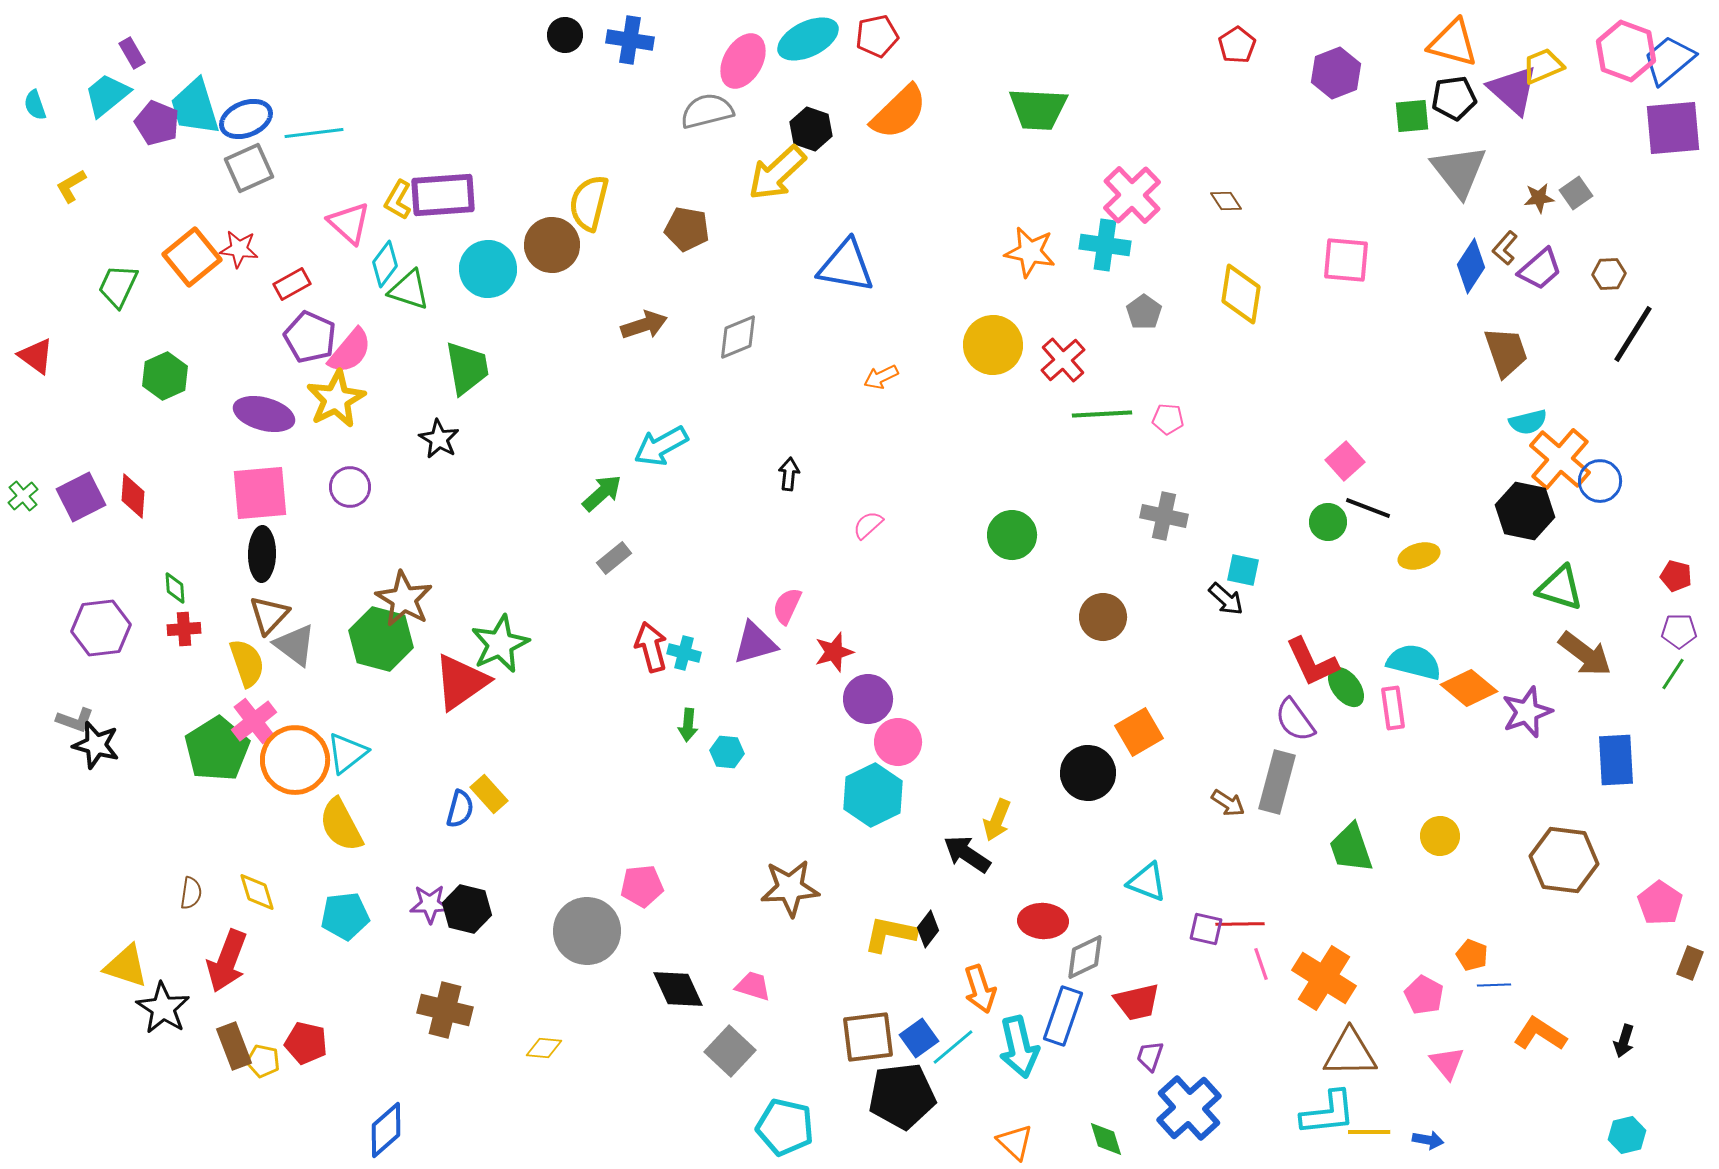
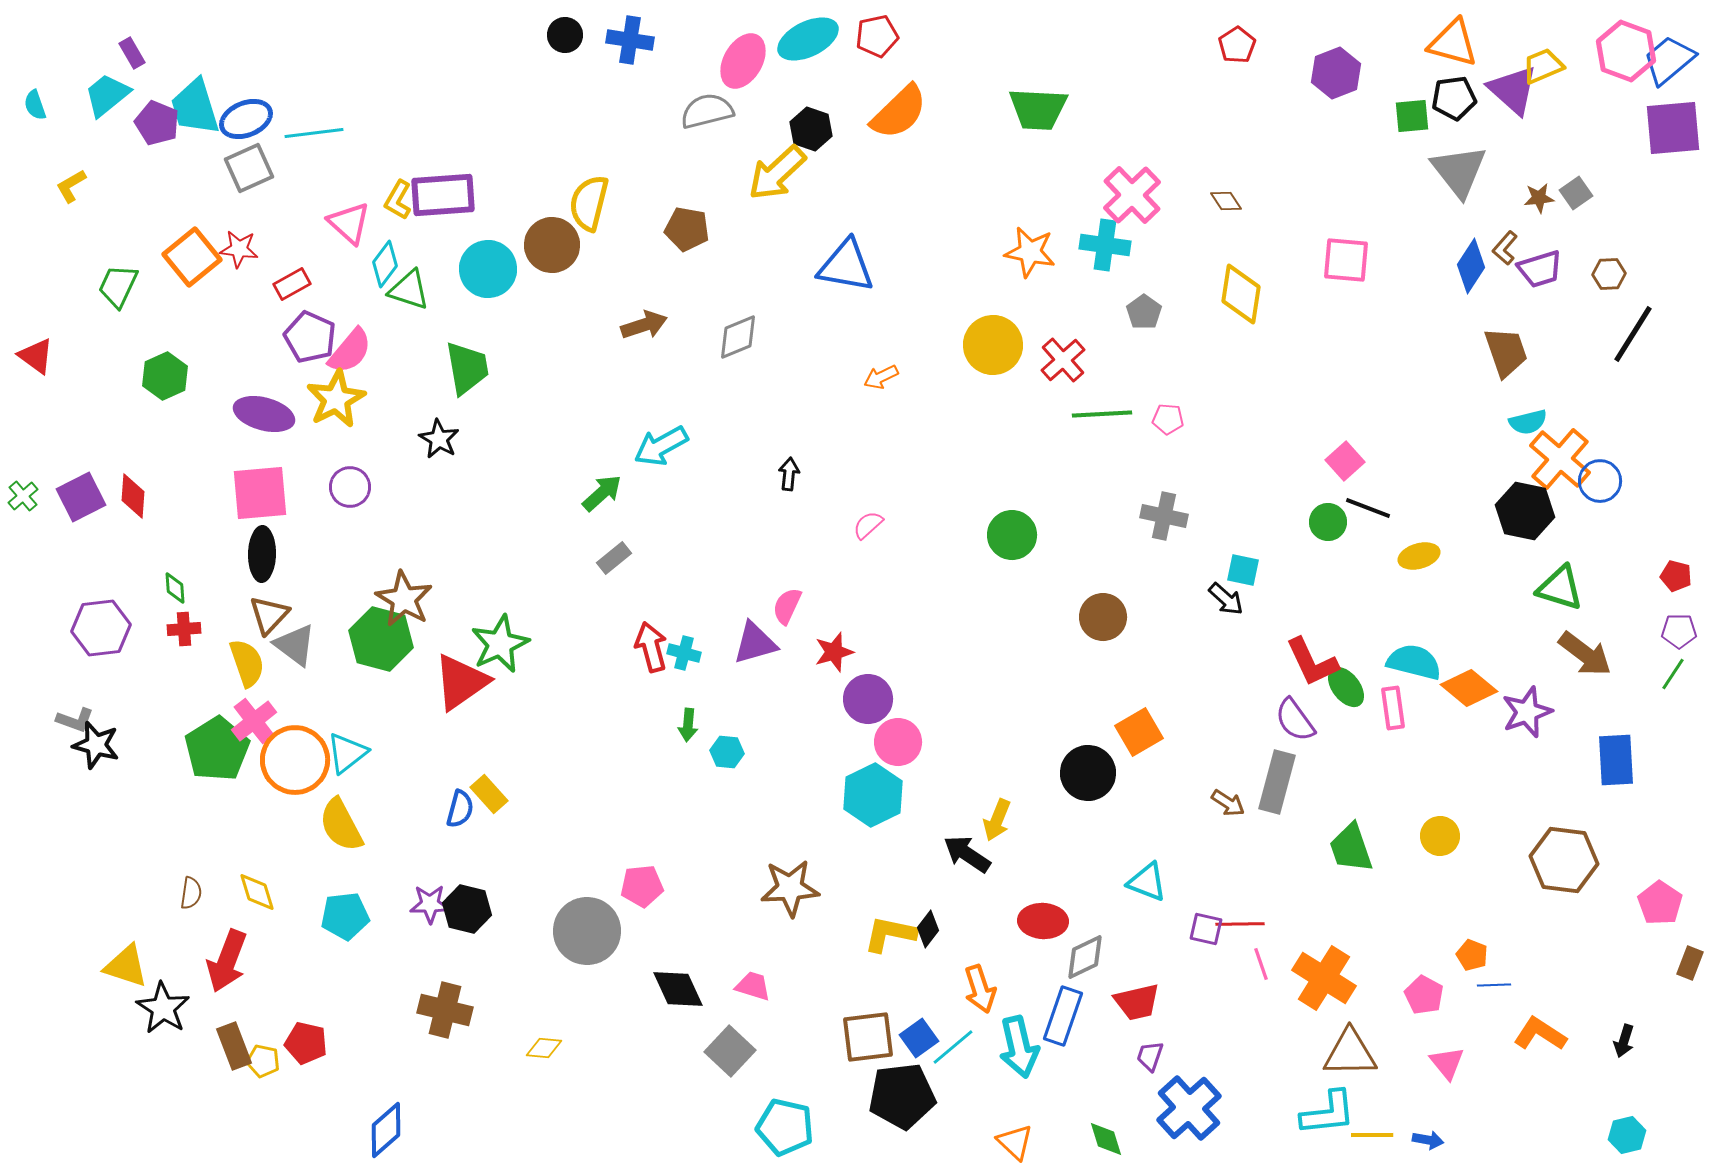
purple trapezoid at (1540, 269): rotated 24 degrees clockwise
yellow line at (1369, 1132): moved 3 px right, 3 px down
